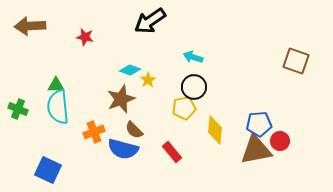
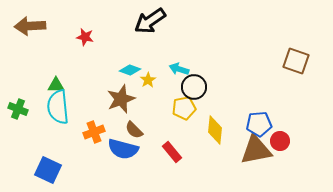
cyan arrow: moved 14 px left, 12 px down
